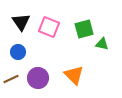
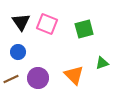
pink square: moved 2 px left, 3 px up
green triangle: moved 19 px down; rotated 32 degrees counterclockwise
